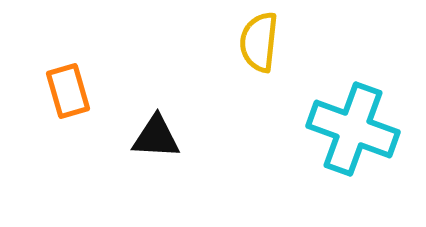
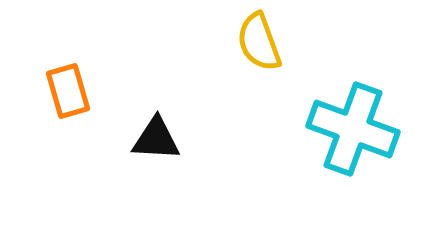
yellow semicircle: rotated 26 degrees counterclockwise
black triangle: moved 2 px down
